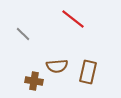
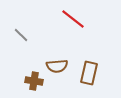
gray line: moved 2 px left, 1 px down
brown rectangle: moved 1 px right, 1 px down
